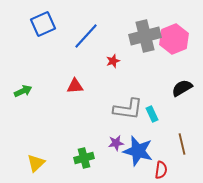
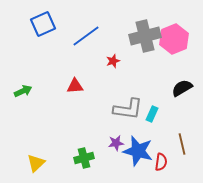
blue line: rotated 12 degrees clockwise
cyan rectangle: rotated 49 degrees clockwise
red semicircle: moved 8 px up
